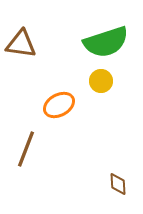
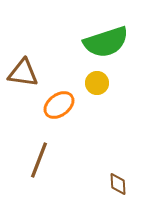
brown triangle: moved 2 px right, 29 px down
yellow circle: moved 4 px left, 2 px down
orange ellipse: rotated 8 degrees counterclockwise
brown line: moved 13 px right, 11 px down
